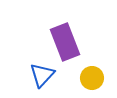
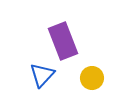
purple rectangle: moved 2 px left, 1 px up
